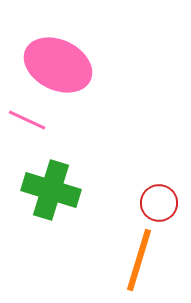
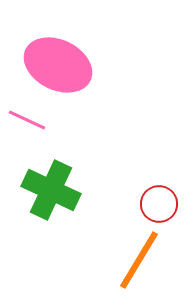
green cross: rotated 8 degrees clockwise
red circle: moved 1 px down
orange line: rotated 14 degrees clockwise
